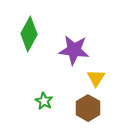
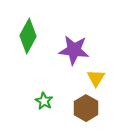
green diamond: moved 1 px left, 2 px down
brown hexagon: moved 2 px left
